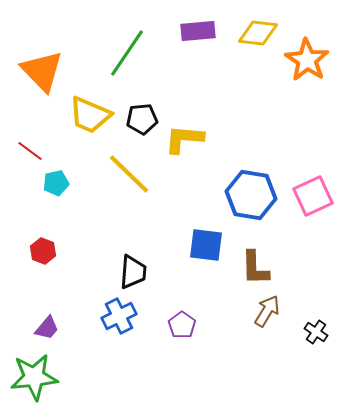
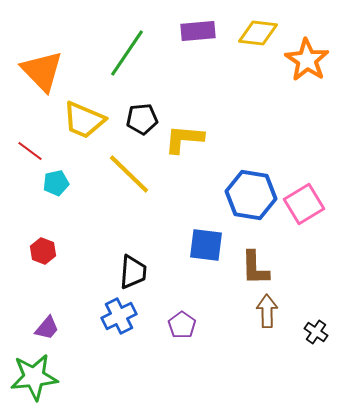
yellow trapezoid: moved 6 px left, 5 px down
pink square: moved 9 px left, 8 px down; rotated 6 degrees counterclockwise
brown arrow: rotated 32 degrees counterclockwise
